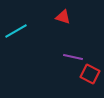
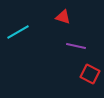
cyan line: moved 2 px right, 1 px down
purple line: moved 3 px right, 11 px up
